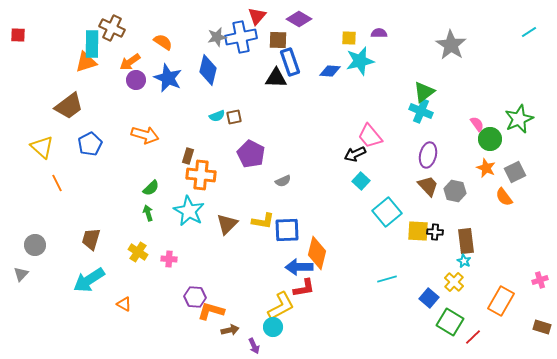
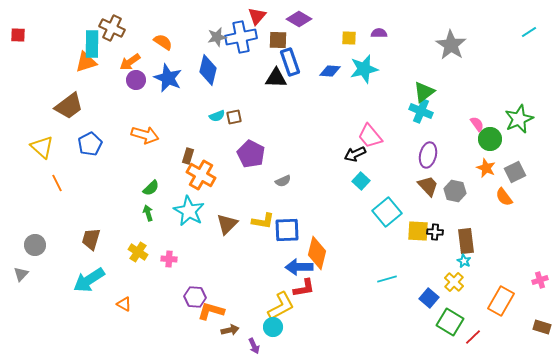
cyan star at (360, 61): moved 4 px right, 8 px down
orange cross at (201, 175): rotated 24 degrees clockwise
